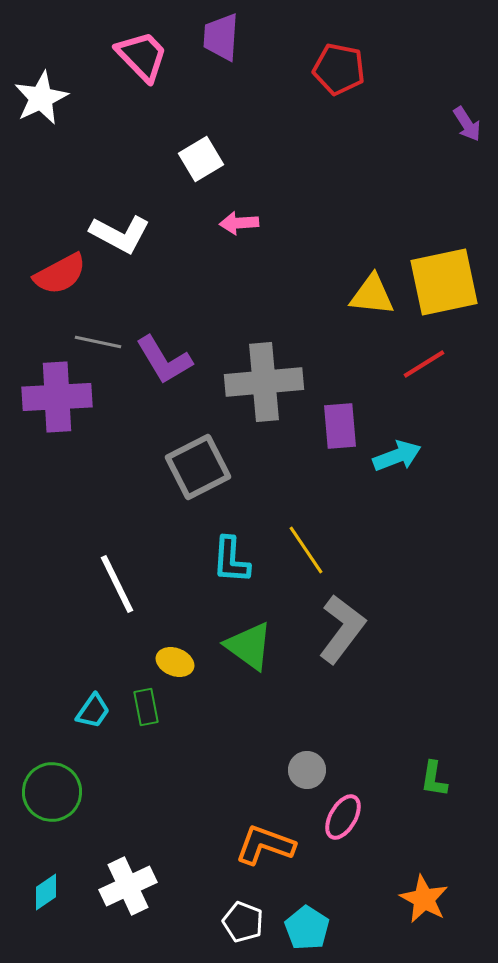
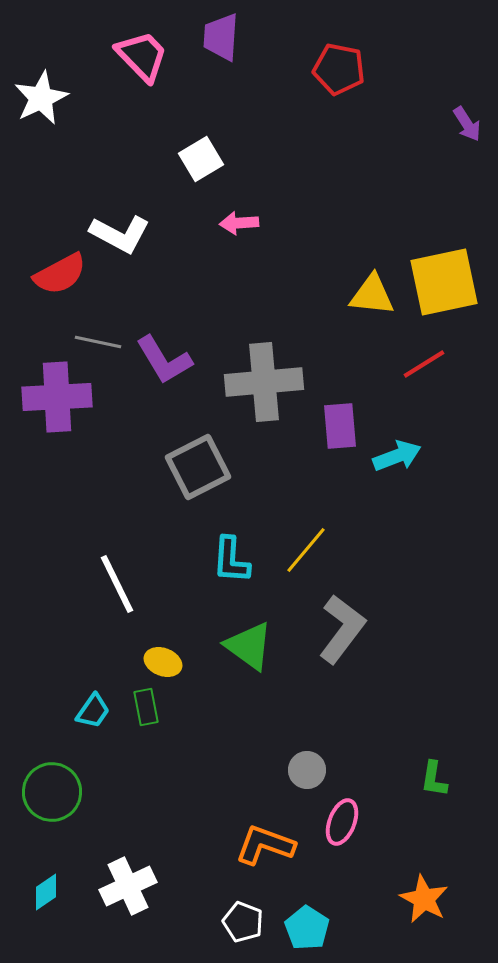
yellow line: rotated 74 degrees clockwise
yellow ellipse: moved 12 px left
pink ellipse: moved 1 px left, 5 px down; rotated 9 degrees counterclockwise
